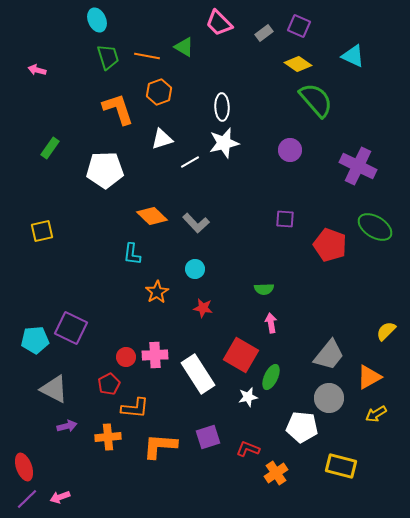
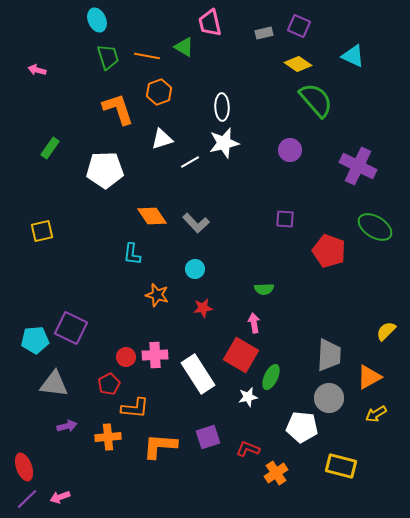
pink trapezoid at (219, 23): moved 9 px left; rotated 32 degrees clockwise
gray rectangle at (264, 33): rotated 24 degrees clockwise
orange diamond at (152, 216): rotated 12 degrees clockwise
red pentagon at (330, 245): moved 1 px left, 6 px down
orange star at (157, 292): moved 3 px down; rotated 25 degrees counterclockwise
red star at (203, 308): rotated 18 degrees counterclockwise
pink arrow at (271, 323): moved 17 px left
gray trapezoid at (329, 355): rotated 36 degrees counterclockwise
gray triangle at (54, 389): moved 5 px up; rotated 20 degrees counterclockwise
